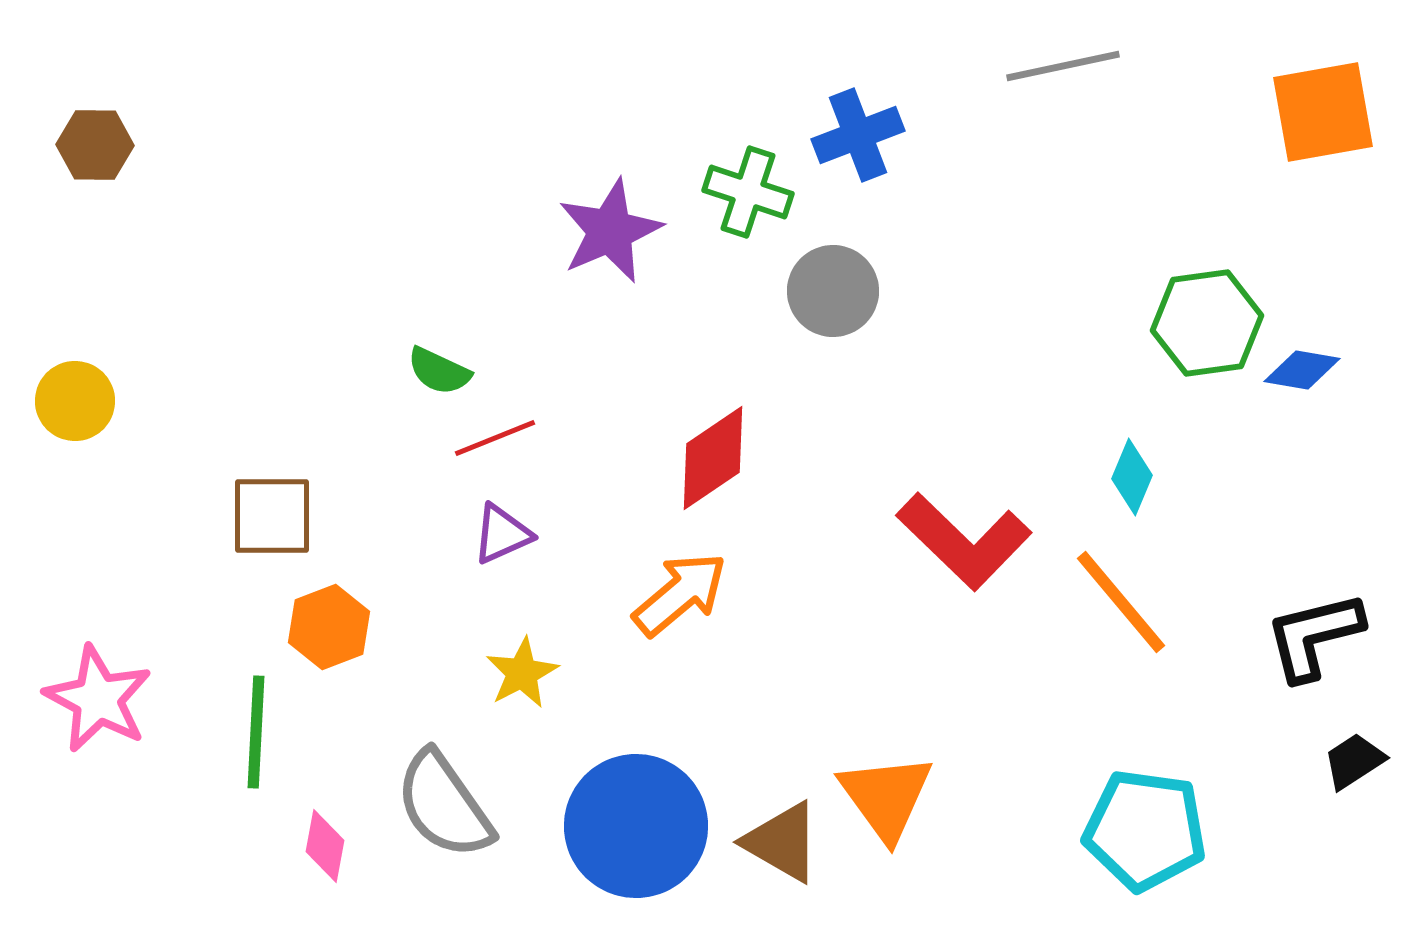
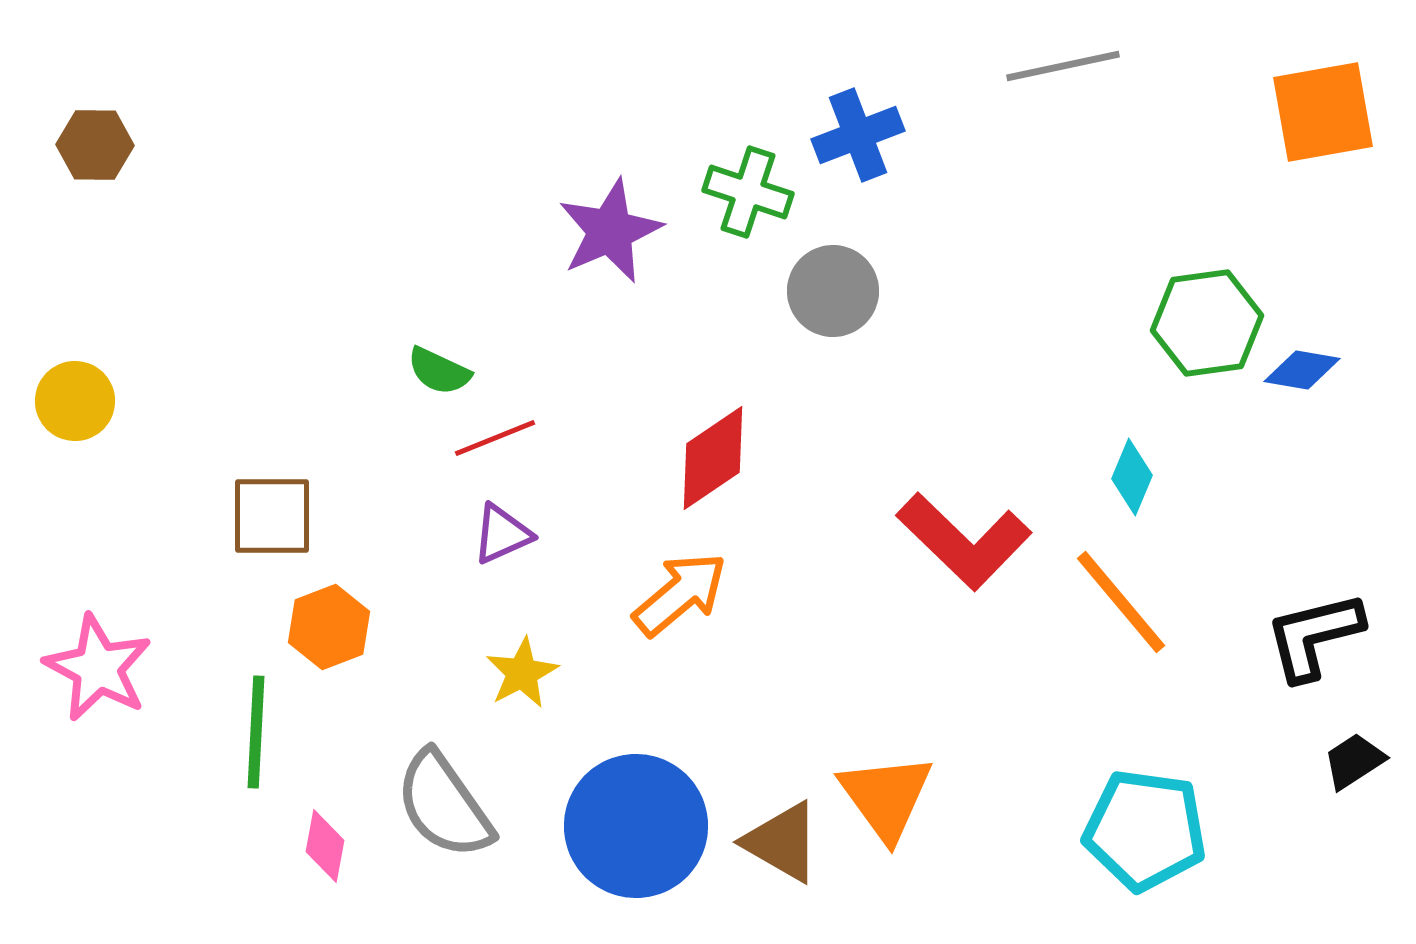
pink star: moved 31 px up
